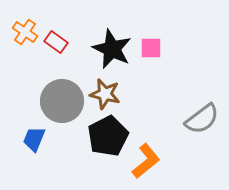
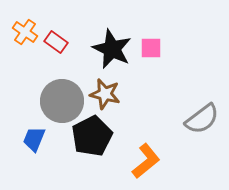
black pentagon: moved 16 px left
